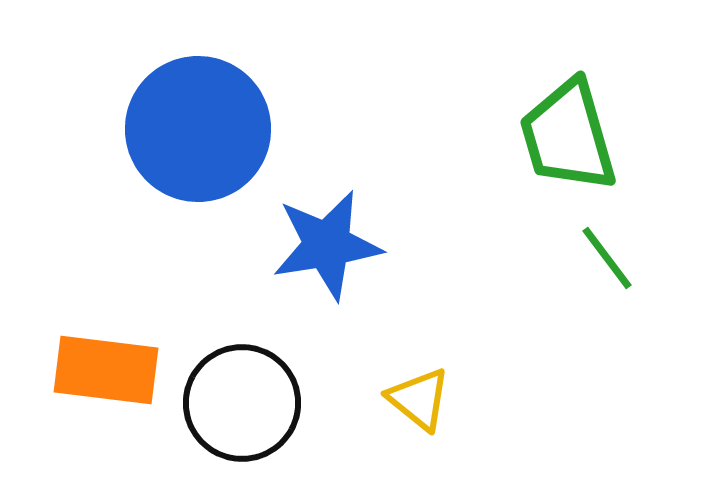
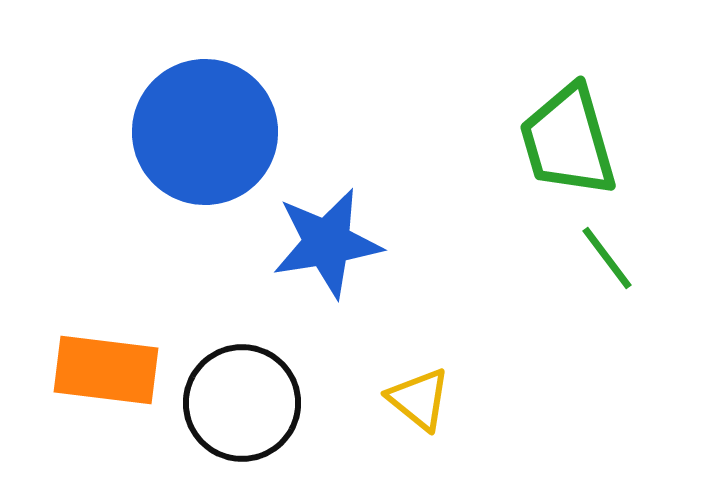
blue circle: moved 7 px right, 3 px down
green trapezoid: moved 5 px down
blue star: moved 2 px up
